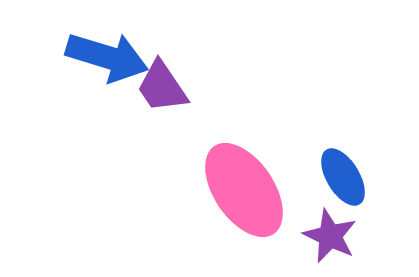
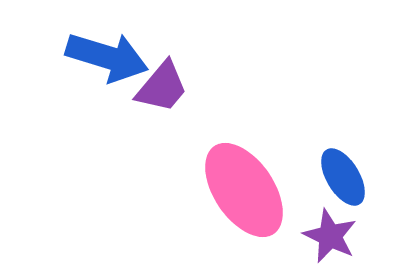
purple trapezoid: rotated 106 degrees counterclockwise
